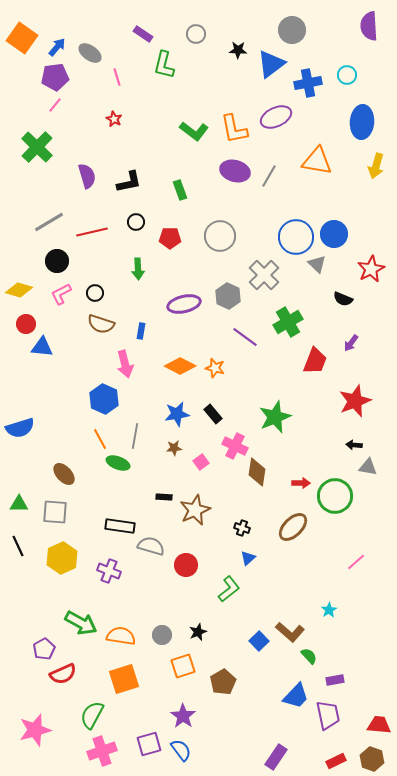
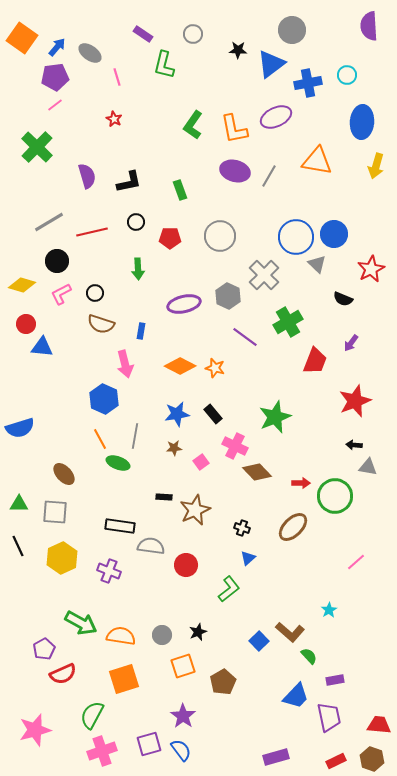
gray circle at (196, 34): moved 3 px left
pink line at (55, 105): rotated 14 degrees clockwise
green L-shape at (194, 131): moved 1 px left, 6 px up; rotated 88 degrees clockwise
yellow diamond at (19, 290): moved 3 px right, 5 px up
brown diamond at (257, 472): rotated 52 degrees counterclockwise
gray semicircle at (151, 546): rotated 8 degrees counterclockwise
purple trapezoid at (328, 715): moved 1 px right, 2 px down
purple rectangle at (276, 757): rotated 40 degrees clockwise
